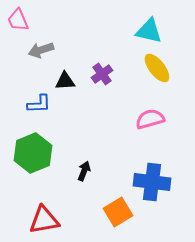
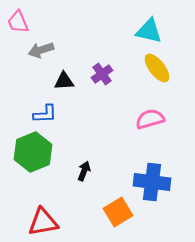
pink trapezoid: moved 2 px down
black triangle: moved 1 px left
blue L-shape: moved 6 px right, 10 px down
green hexagon: moved 1 px up
red triangle: moved 1 px left, 2 px down
